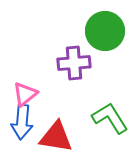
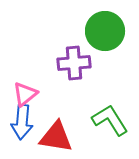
green L-shape: moved 2 px down
